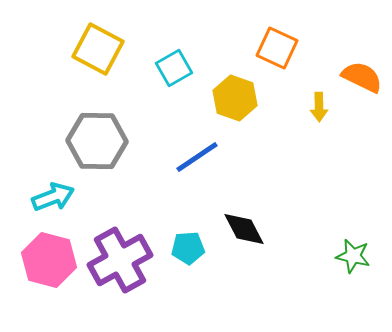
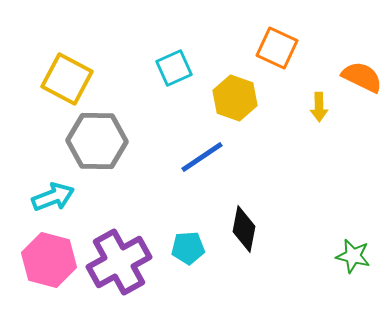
yellow square: moved 31 px left, 30 px down
cyan square: rotated 6 degrees clockwise
blue line: moved 5 px right
black diamond: rotated 39 degrees clockwise
purple cross: moved 1 px left, 2 px down
